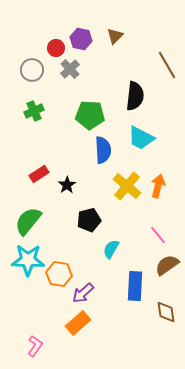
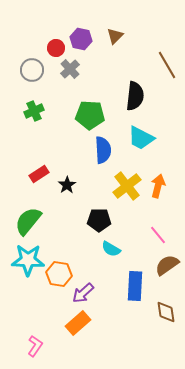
yellow cross: rotated 12 degrees clockwise
black pentagon: moved 10 px right; rotated 15 degrees clockwise
cyan semicircle: rotated 90 degrees counterclockwise
